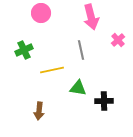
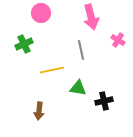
pink cross: rotated 16 degrees counterclockwise
green cross: moved 6 px up
black cross: rotated 12 degrees counterclockwise
